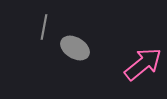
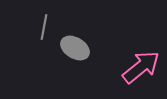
pink arrow: moved 2 px left, 3 px down
